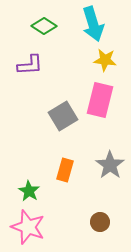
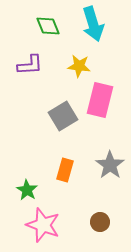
green diamond: moved 4 px right; rotated 35 degrees clockwise
yellow star: moved 26 px left, 6 px down
green star: moved 2 px left, 1 px up
pink star: moved 15 px right, 2 px up
